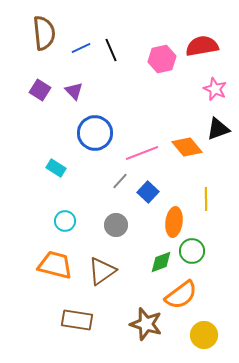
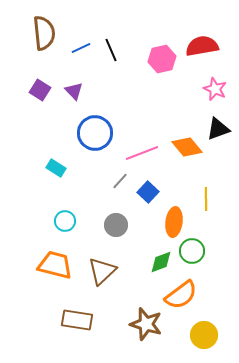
brown triangle: rotated 8 degrees counterclockwise
